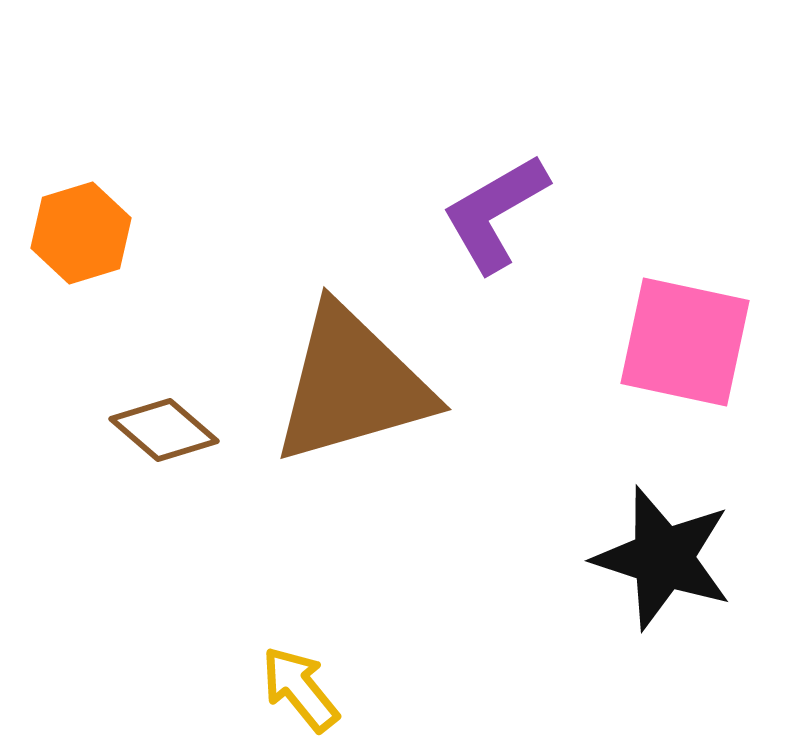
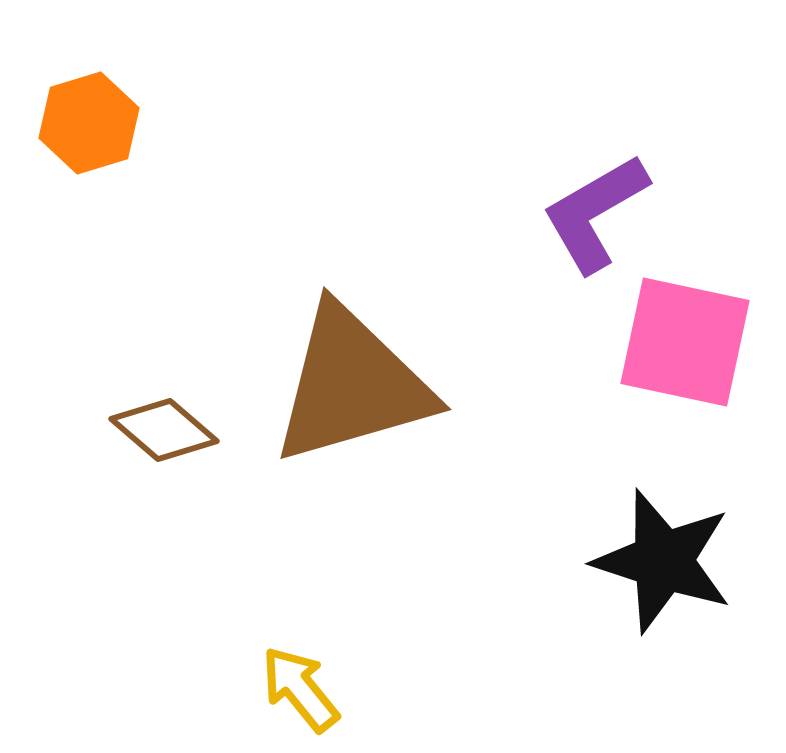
purple L-shape: moved 100 px right
orange hexagon: moved 8 px right, 110 px up
black star: moved 3 px down
